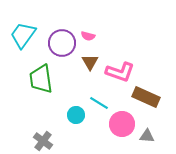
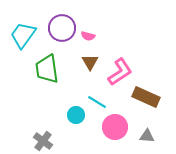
purple circle: moved 15 px up
pink L-shape: rotated 52 degrees counterclockwise
green trapezoid: moved 6 px right, 10 px up
cyan line: moved 2 px left, 1 px up
pink circle: moved 7 px left, 3 px down
